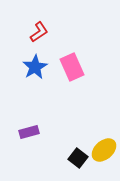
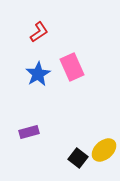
blue star: moved 3 px right, 7 px down
